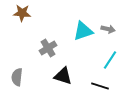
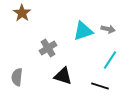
brown star: rotated 30 degrees clockwise
